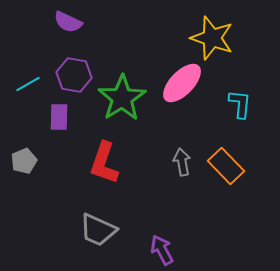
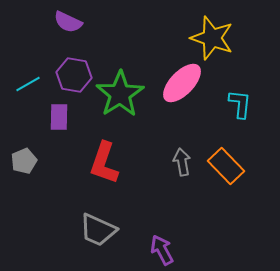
green star: moved 2 px left, 4 px up
